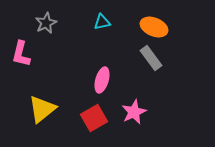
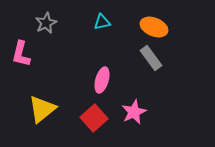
red square: rotated 12 degrees counterclockwise
